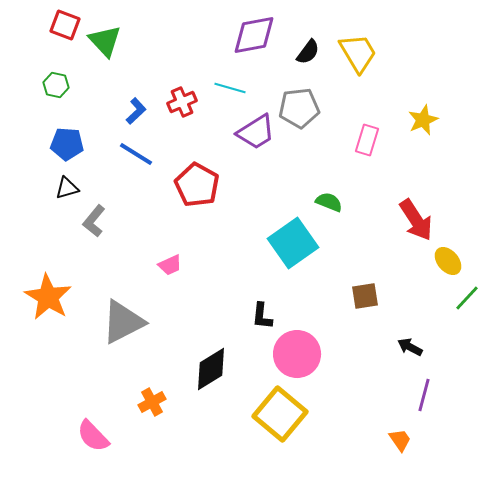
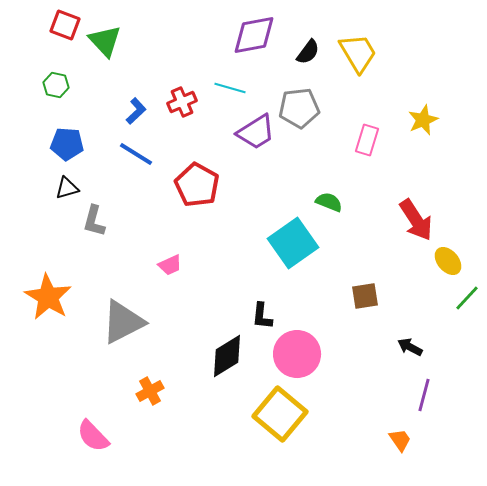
gray L-shape: rotated 24 degrees counterclockwise
black diamond: moved 16 px right, 13 px up
orange cross: moved 2 px left, 11 px up
